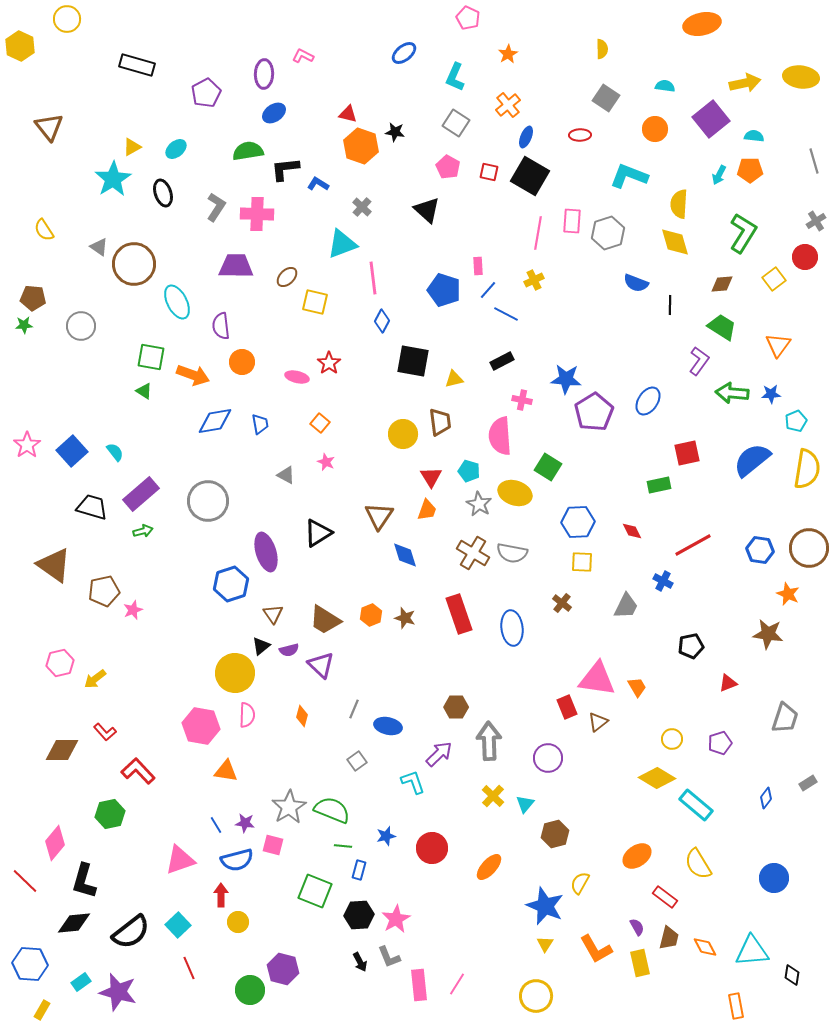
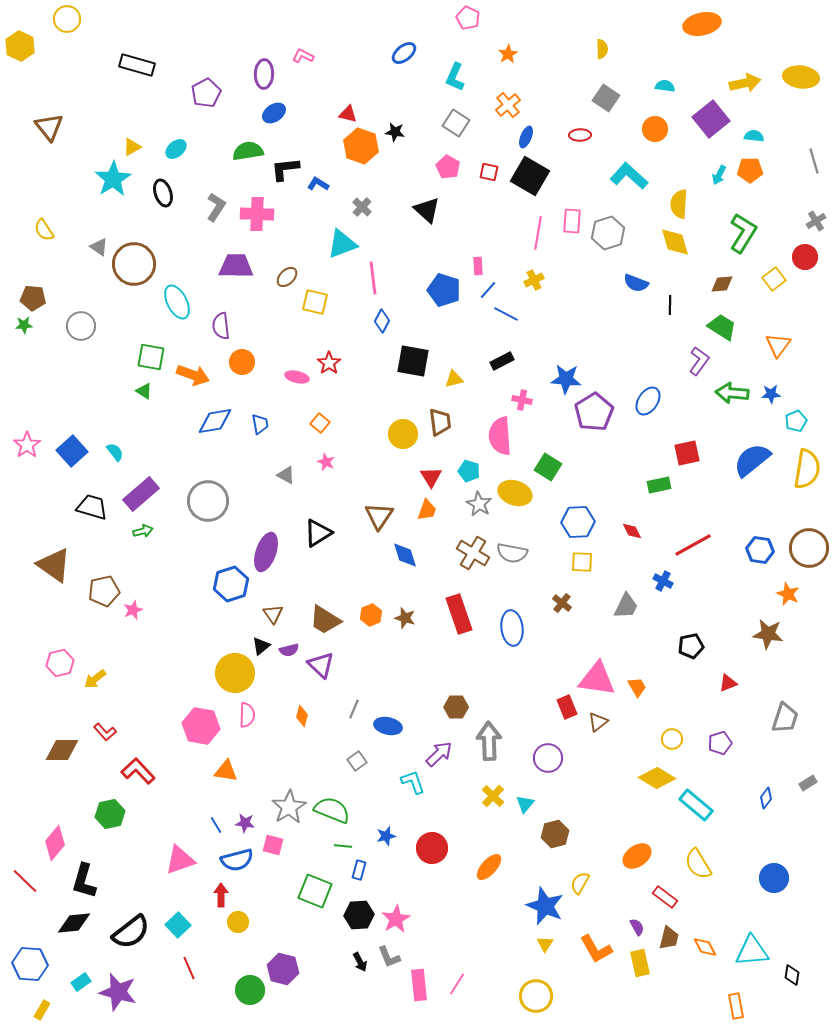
cyan L-shape at (629, 176): rotated 21 degrees clockwise
purple ellipse at (266, 552): rotated 36 degrees clockwise
